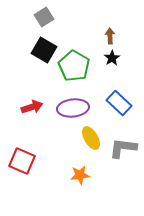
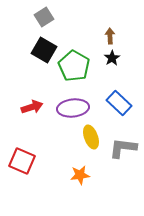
yellow ellipse: moved 1 px up; rotated 10 degrees clockwise
